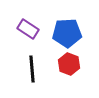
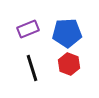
purple rectangle: rotated 55 degrees counterclockwise
black line: moved 1 px up; rotated 12 degrees counterclockwise
